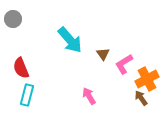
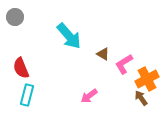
gray circle: moved 2 px right, 2 px up
cyan arrow: moved 1 px left, 4 px up
brown triangle: rotated 24 degrees counterclockwise
pink arrow: rotated 96 degrees counterclockwise
